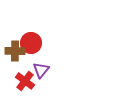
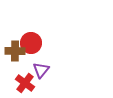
red cross: moved 2 px down
